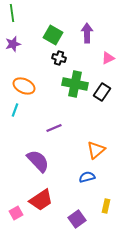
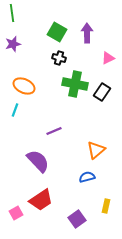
green square: moved 4 px right, 3 px up
purple line: moved 3 px down
